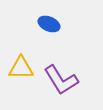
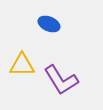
yellow triangle: moved 1 px right, 3 px up
